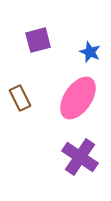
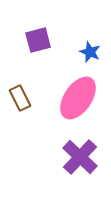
purple cross: rotated 9 degrees clockwise
